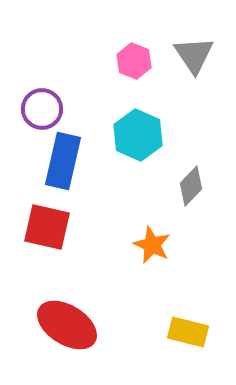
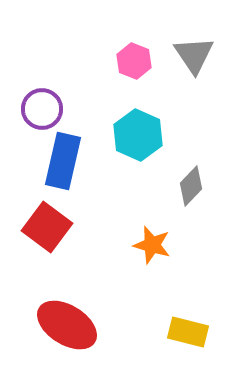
red square: rotated 24 degrees clockwise
orange star: rotated 9 degrees counterclockwise
